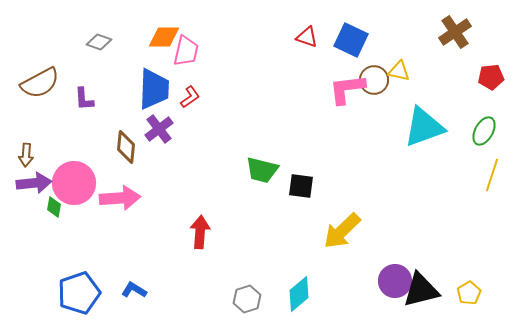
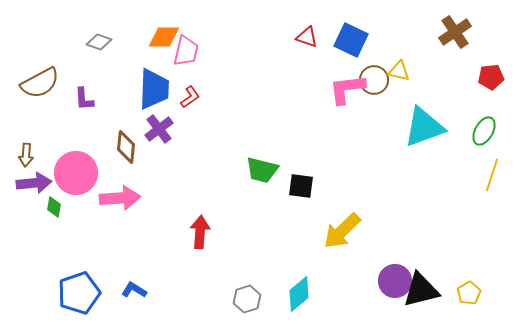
pink circle: moved 2 px right, 10 px up
